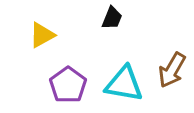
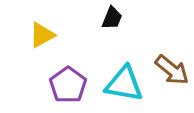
brown arrow: rotated 81 degrees counterclockwise
